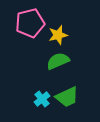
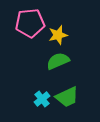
pink pentagon: rotated 8 degrees clockwise
